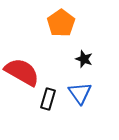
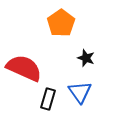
black star: moved 2 px right, 1 px up
red semicircle: moved 2 px right, 4 px up; rotated 6 degrees counterclockwise
blue triangle: moved 1 px up
